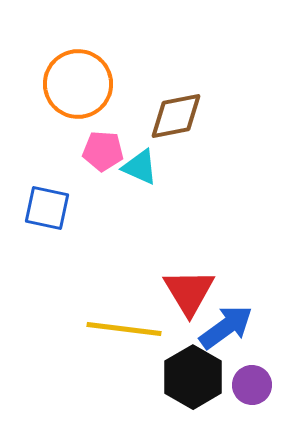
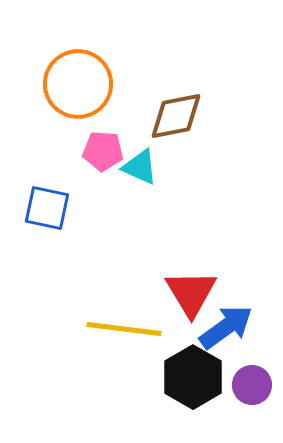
red triangle: moved 2 px right, 1 px down
